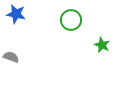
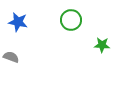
blue star: moved 2 px right, 8 px down
green star: rotated 21 degrees counterclockwise
